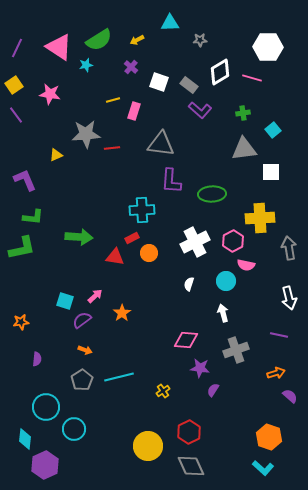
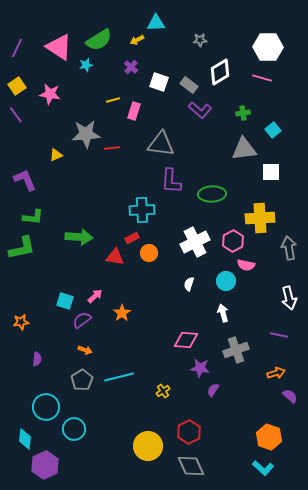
cyan triangle at (170, 23): moved 14 px left
pink line at (252, 78): moved 10 px right
yellow square at (14, 85): moved 3 px right, 1 px down
